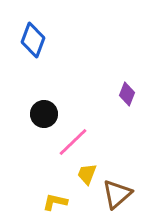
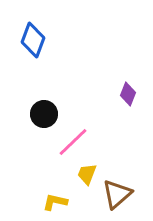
purple diamond: moved 1 px right
